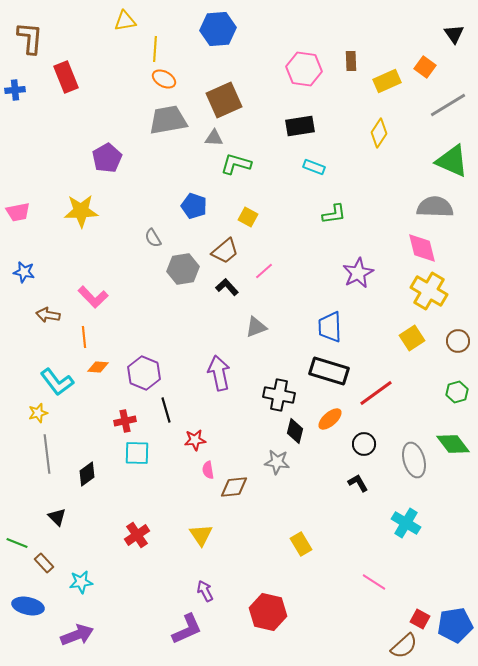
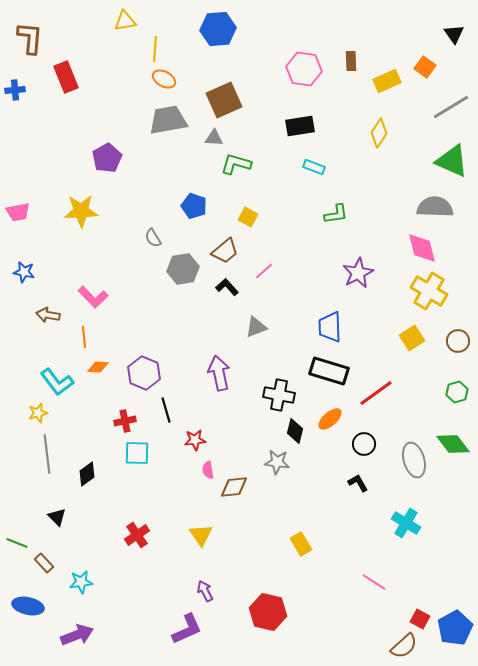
gray line at (448, 105): moved 3 px right, 2 px down
green L-shape at (334, 214): moved 2 px right
blue pentagon at (455, 625): moved 3 px down; rotated 20 degrees counterclockwise
